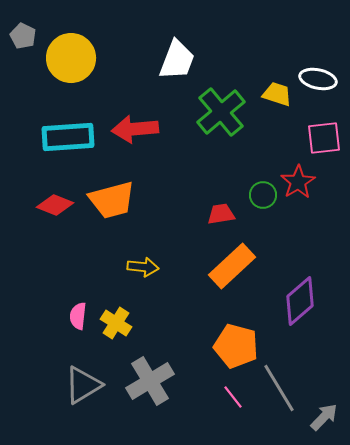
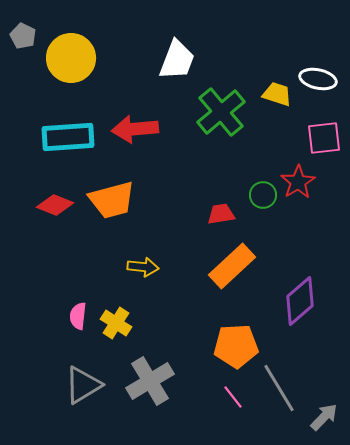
orange pentagon: rotated 18 degrees counterclockwise
